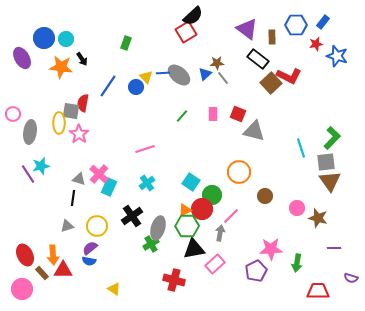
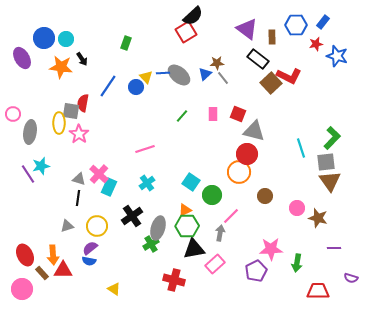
black line at (73, 198): moved 5 px right
red circle at (202, 209): moved 45 px right, 55 px up
